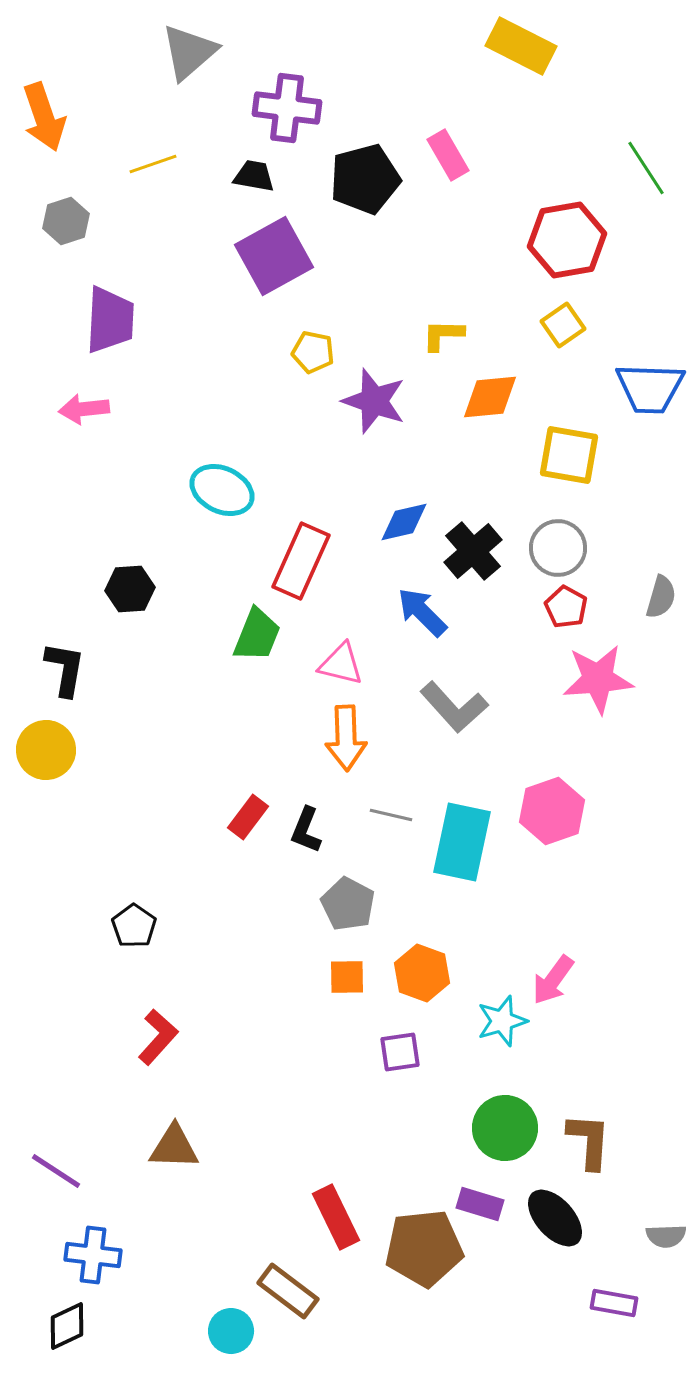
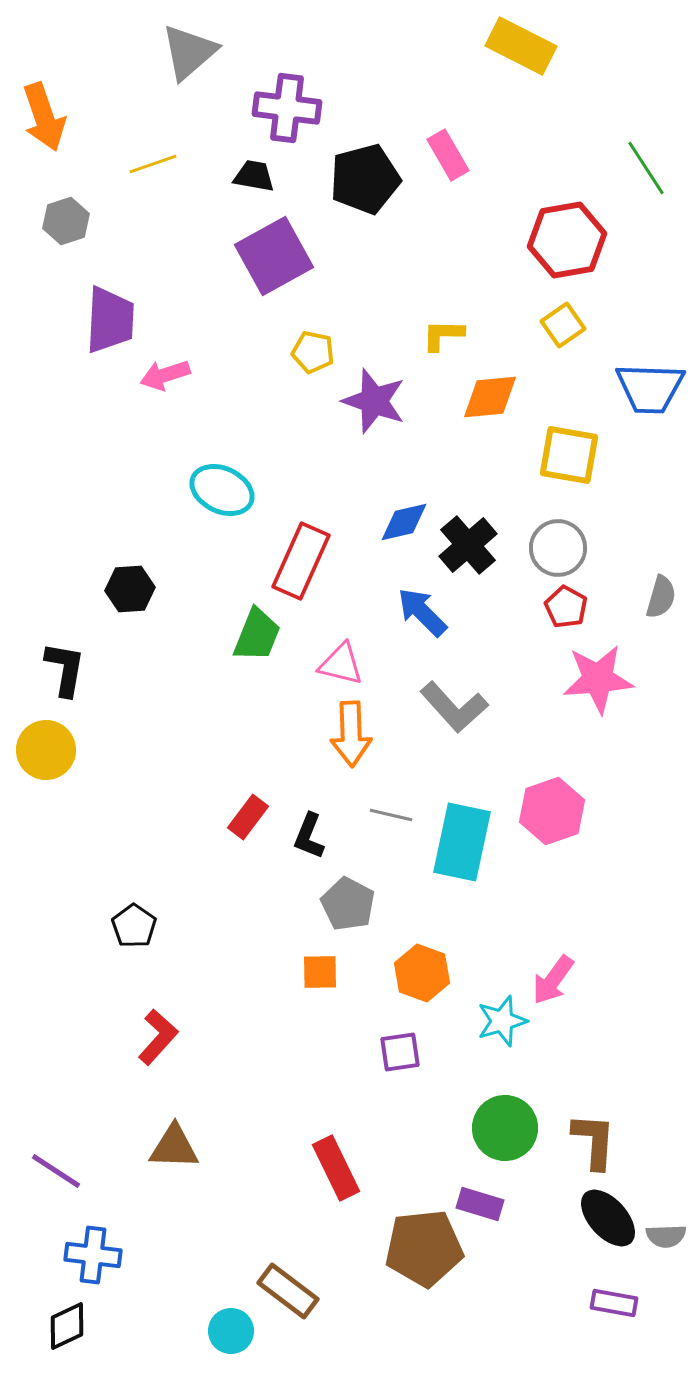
pink arrow at (84, 409): moved 81 px right, 34 px up; rotated 12 degrees counterclockwise
black cross at (473, 551): moved 5 px left, 6 px up
orange arrow at (346, 738): moved 5 px right, 4 px up
black L-shape at (306, 830): moved 3 px right, 6 px down
orange square at (347, 977): moved 27 px left, 5 px up
brown L-shape at (589, 1141): moved 5 px right
red rectangle at (336, 1217): moved 49 px up
black ellipse at (555, 1218): moved 53 px right
